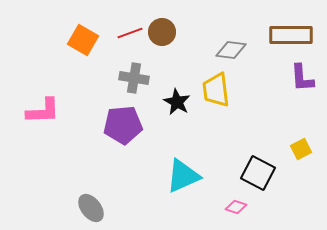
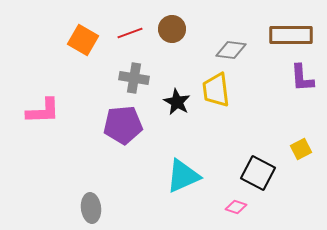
brown circle: moved 10 px right, 3 px up
gray ellipse: rotated 32 degrees clockwise
